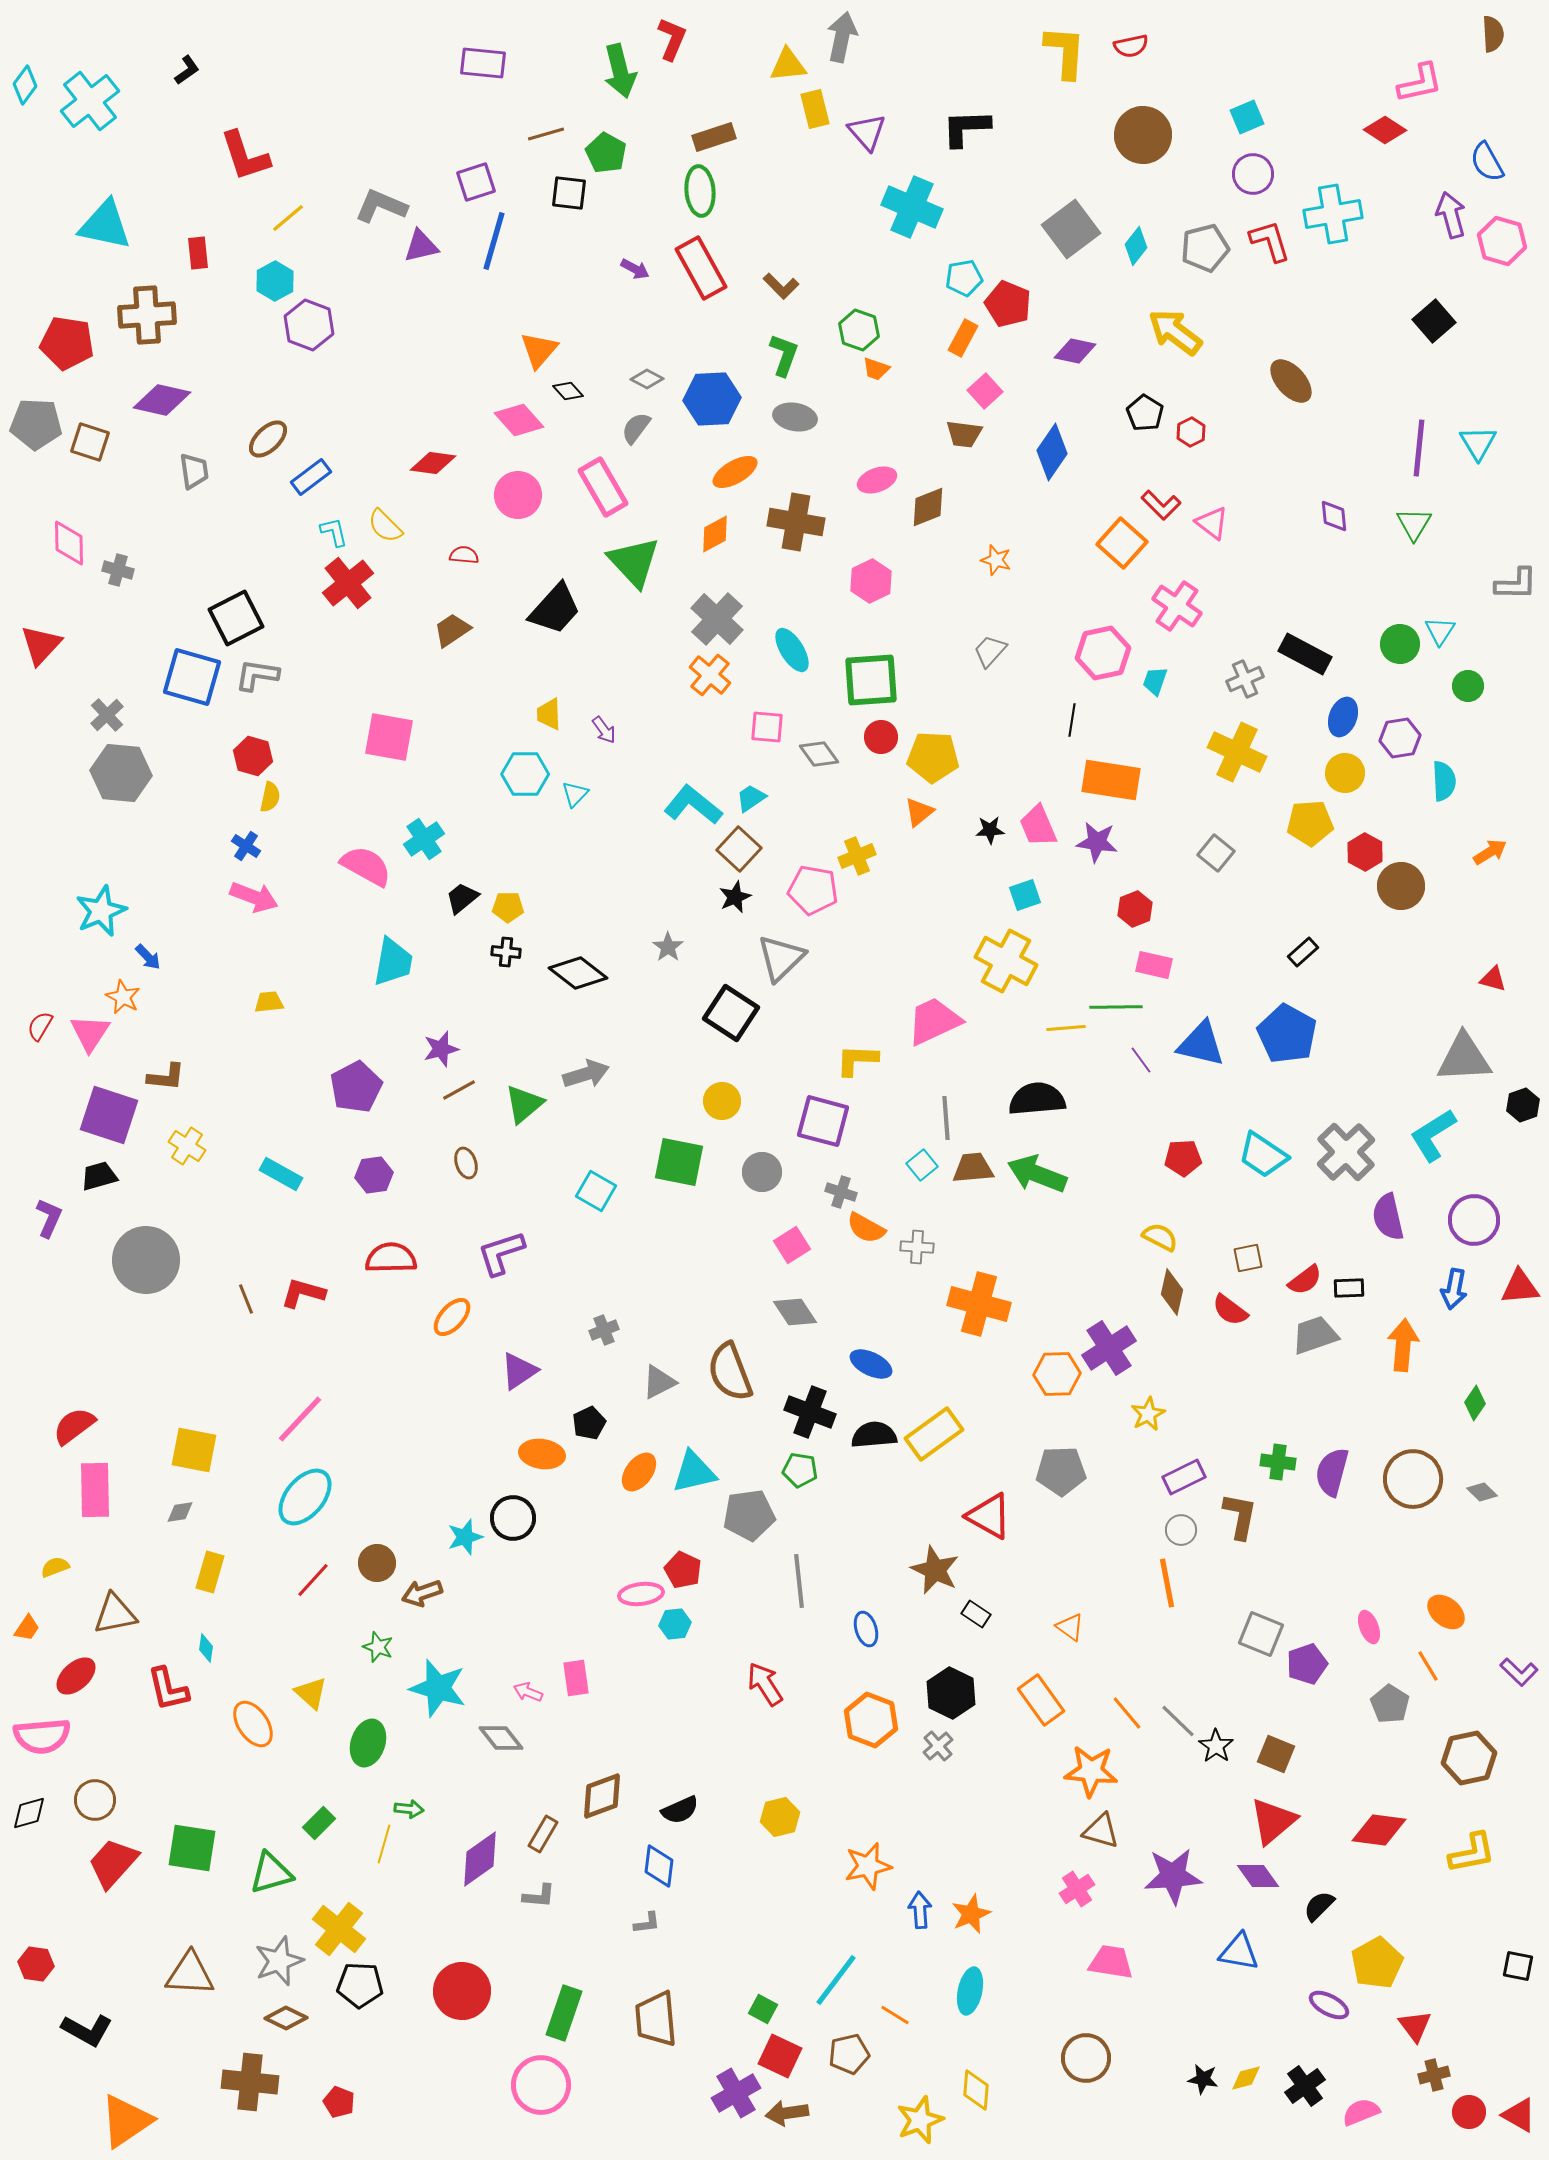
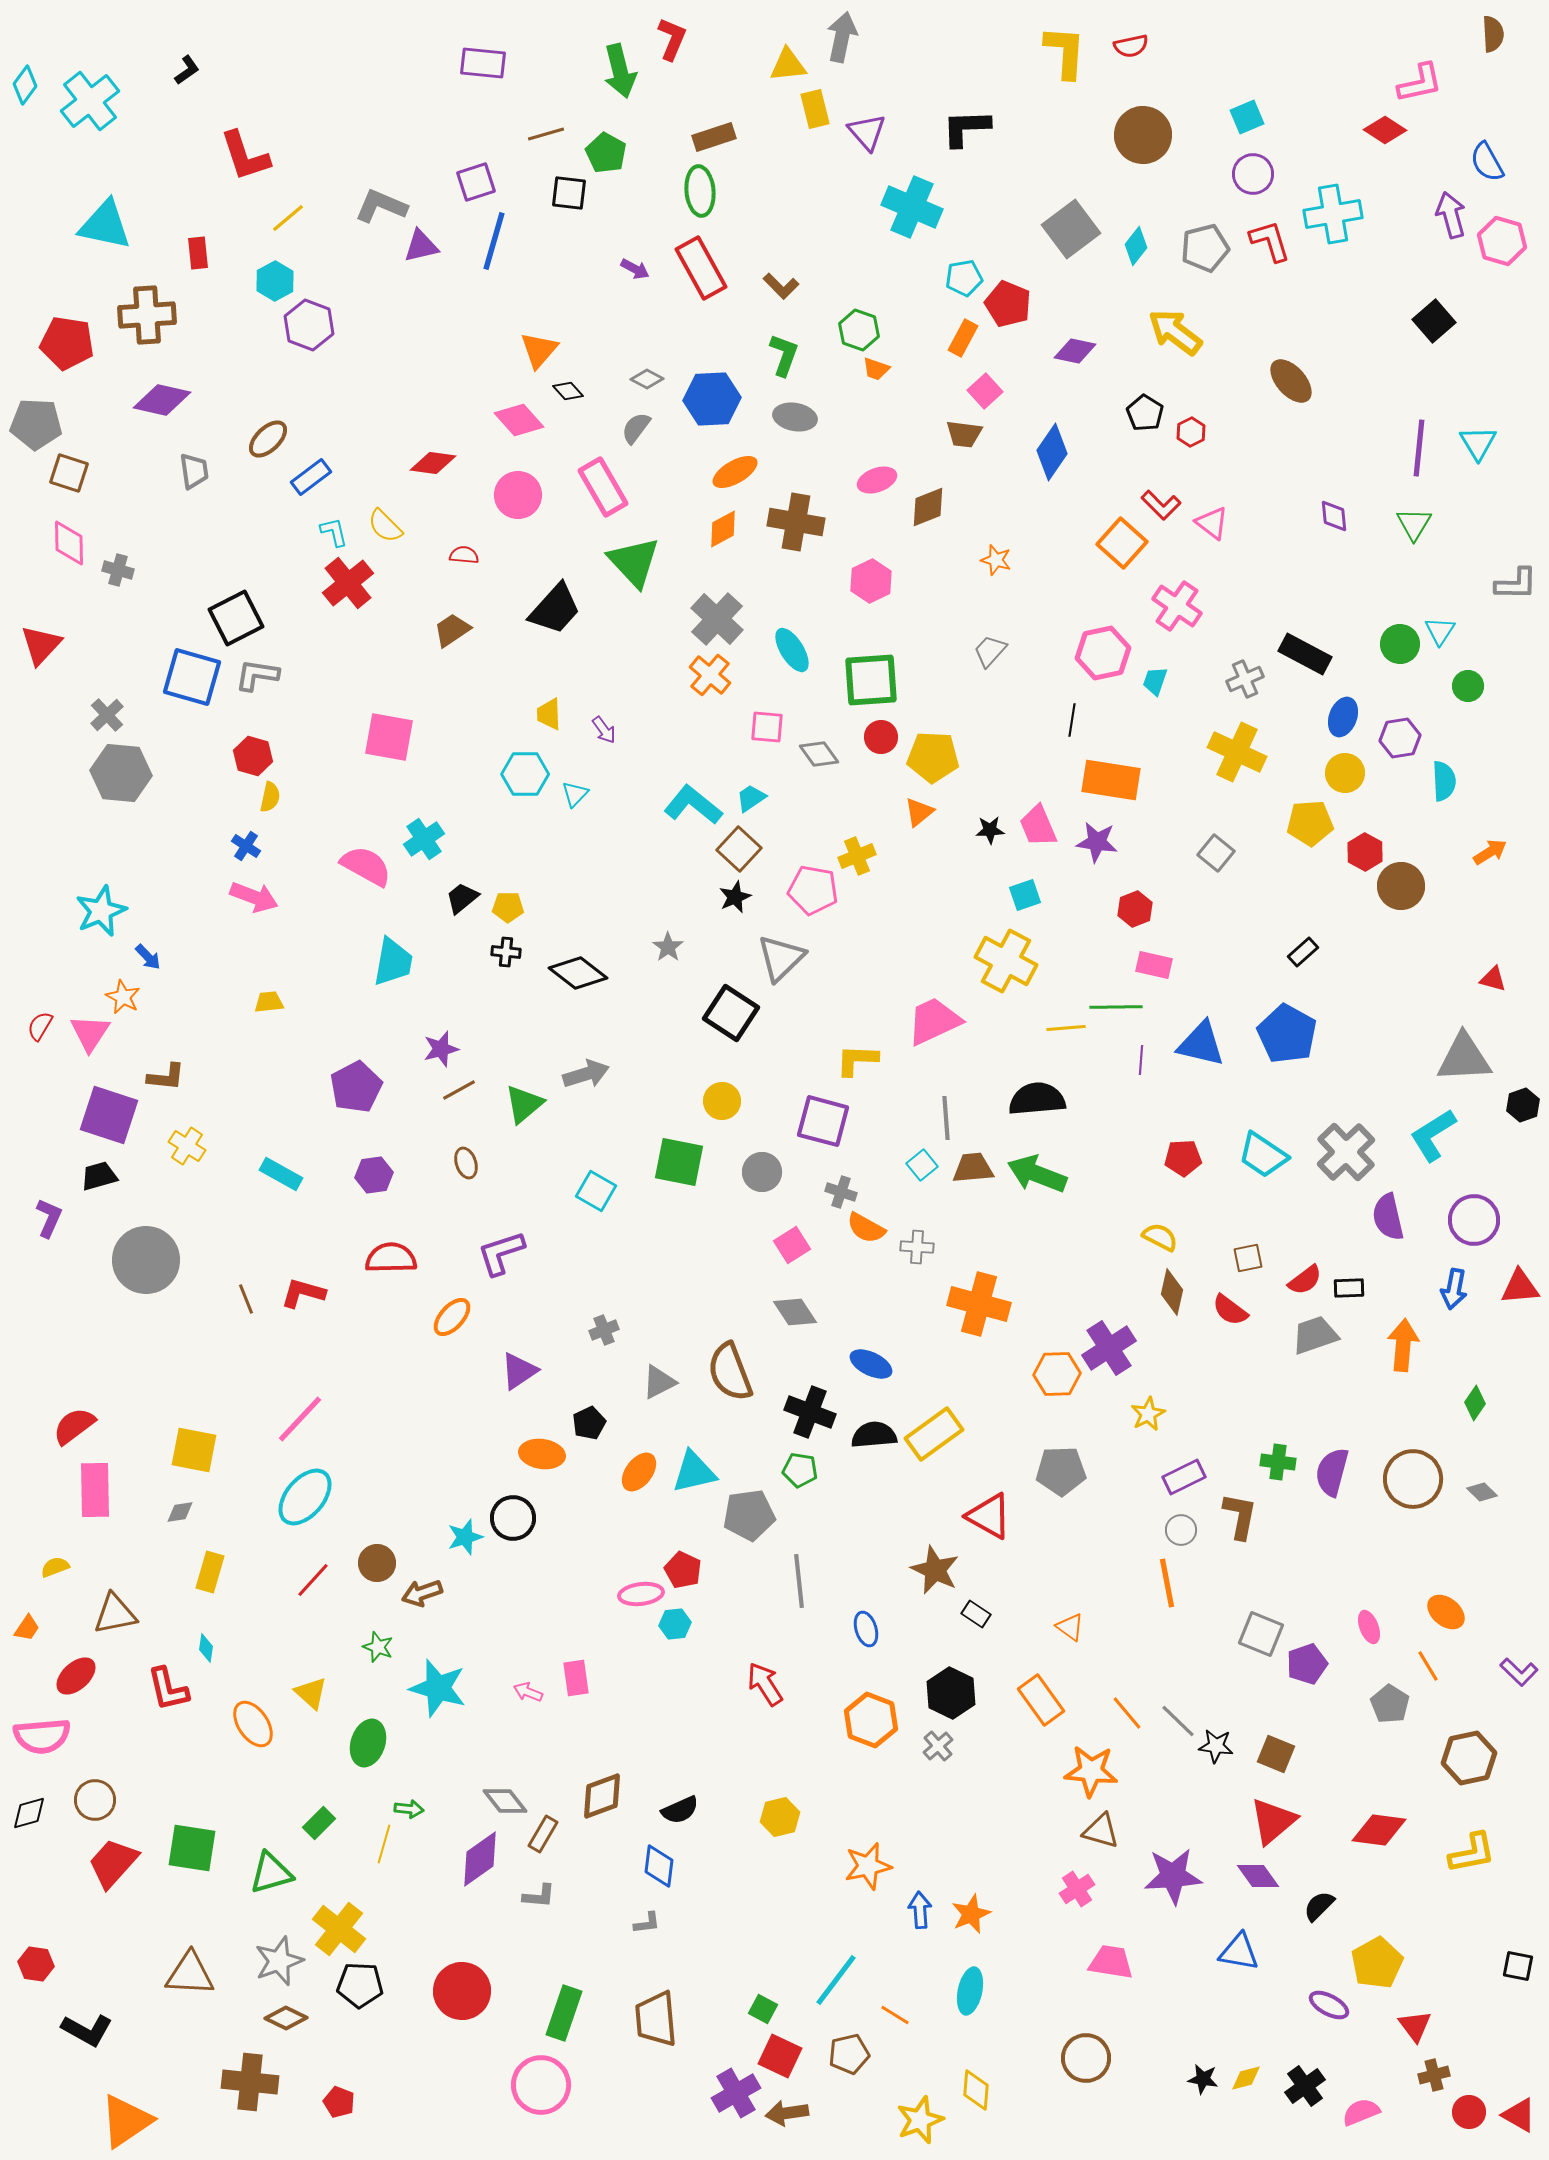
brown square at (90, 442): moved 21 px left, 31 px down
orange diamond at (715, 534): moved 8 px right, 5 px up
purple line at (1141, 1060): rotated 40 degrees clockwise
gray diamond at (501, 1738): moved 4 px right, 63 px down
black star at (1216, 1746): rotated 28 degrees counterclockwise
